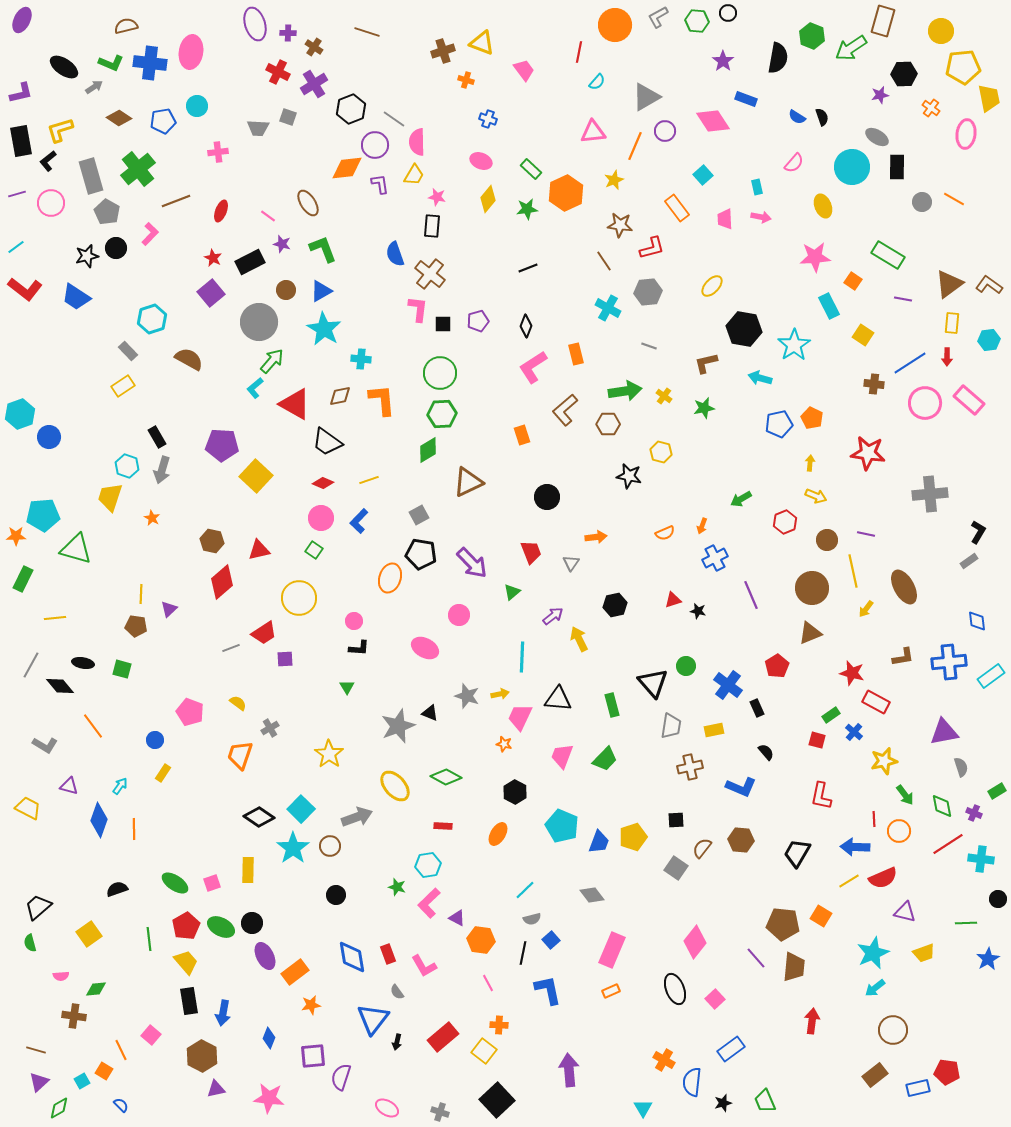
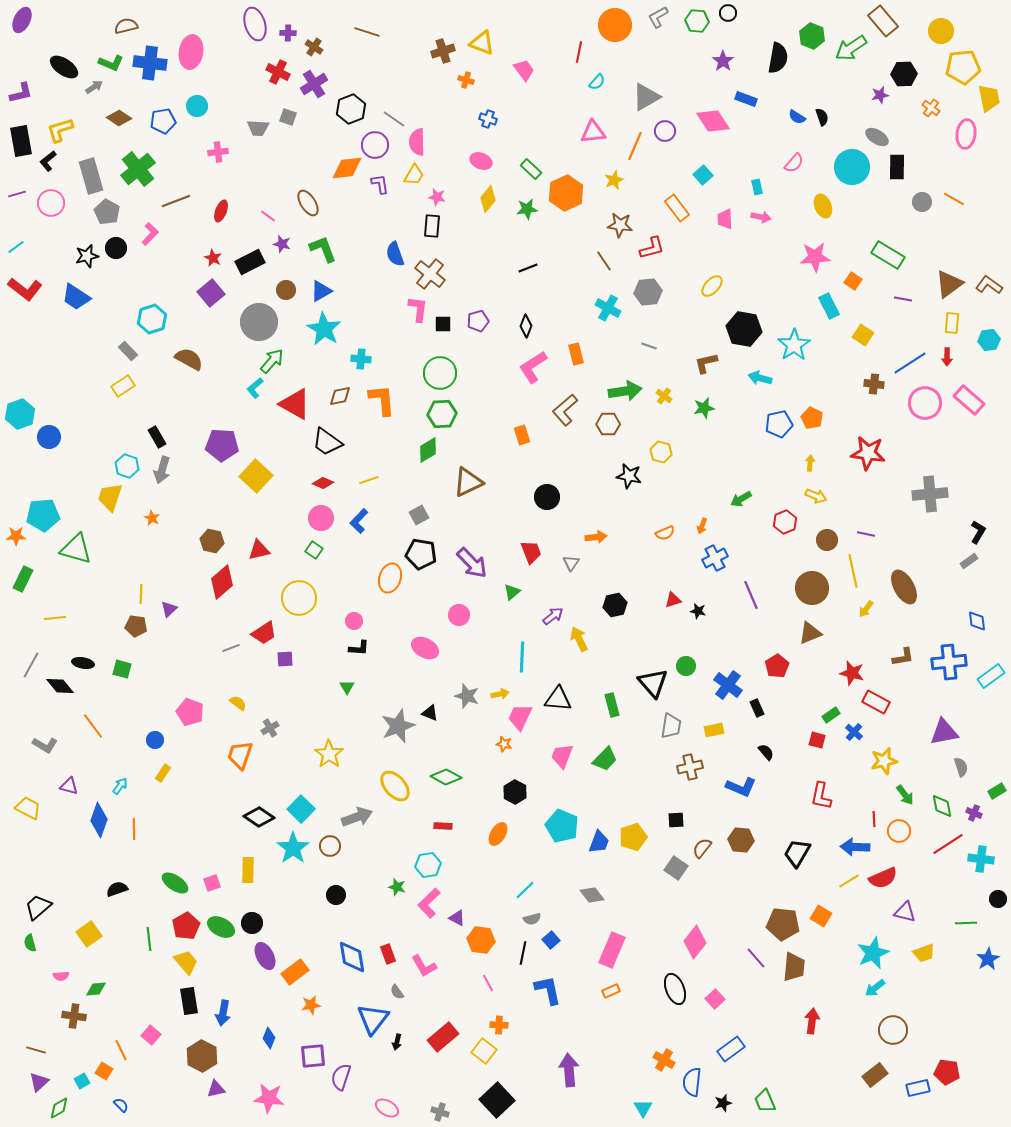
brown rectangle at (883, 21): rotated 56 degrees counterclockwise
